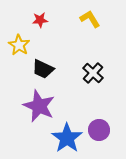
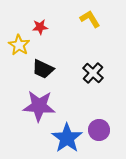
red star: moved 7 px down
purple star: rotated 20 degrees counterclockwise
